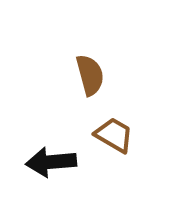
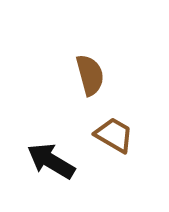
black arrow: moved 1 px up; rotated 36 degrees clockwise
